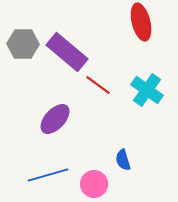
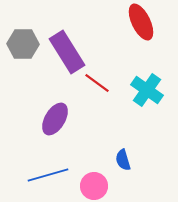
red ellipse: rotated 12 degrees counterclockwise
purple rectangle: rotated 18 degrees clockwise
red line: moved 1 px left, 2 px up
purple ellipse: rotated 12 degrees counterclockwise
pink circle: moved 2 px down
